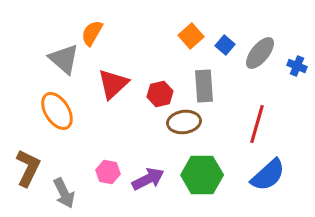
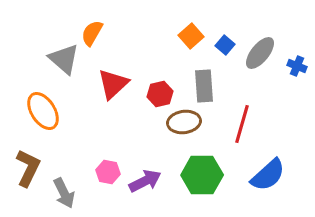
orange ellipse: moved 14 px left
red line: moved 15 px left
purple arrow: moved 3 px left, 2 px down
